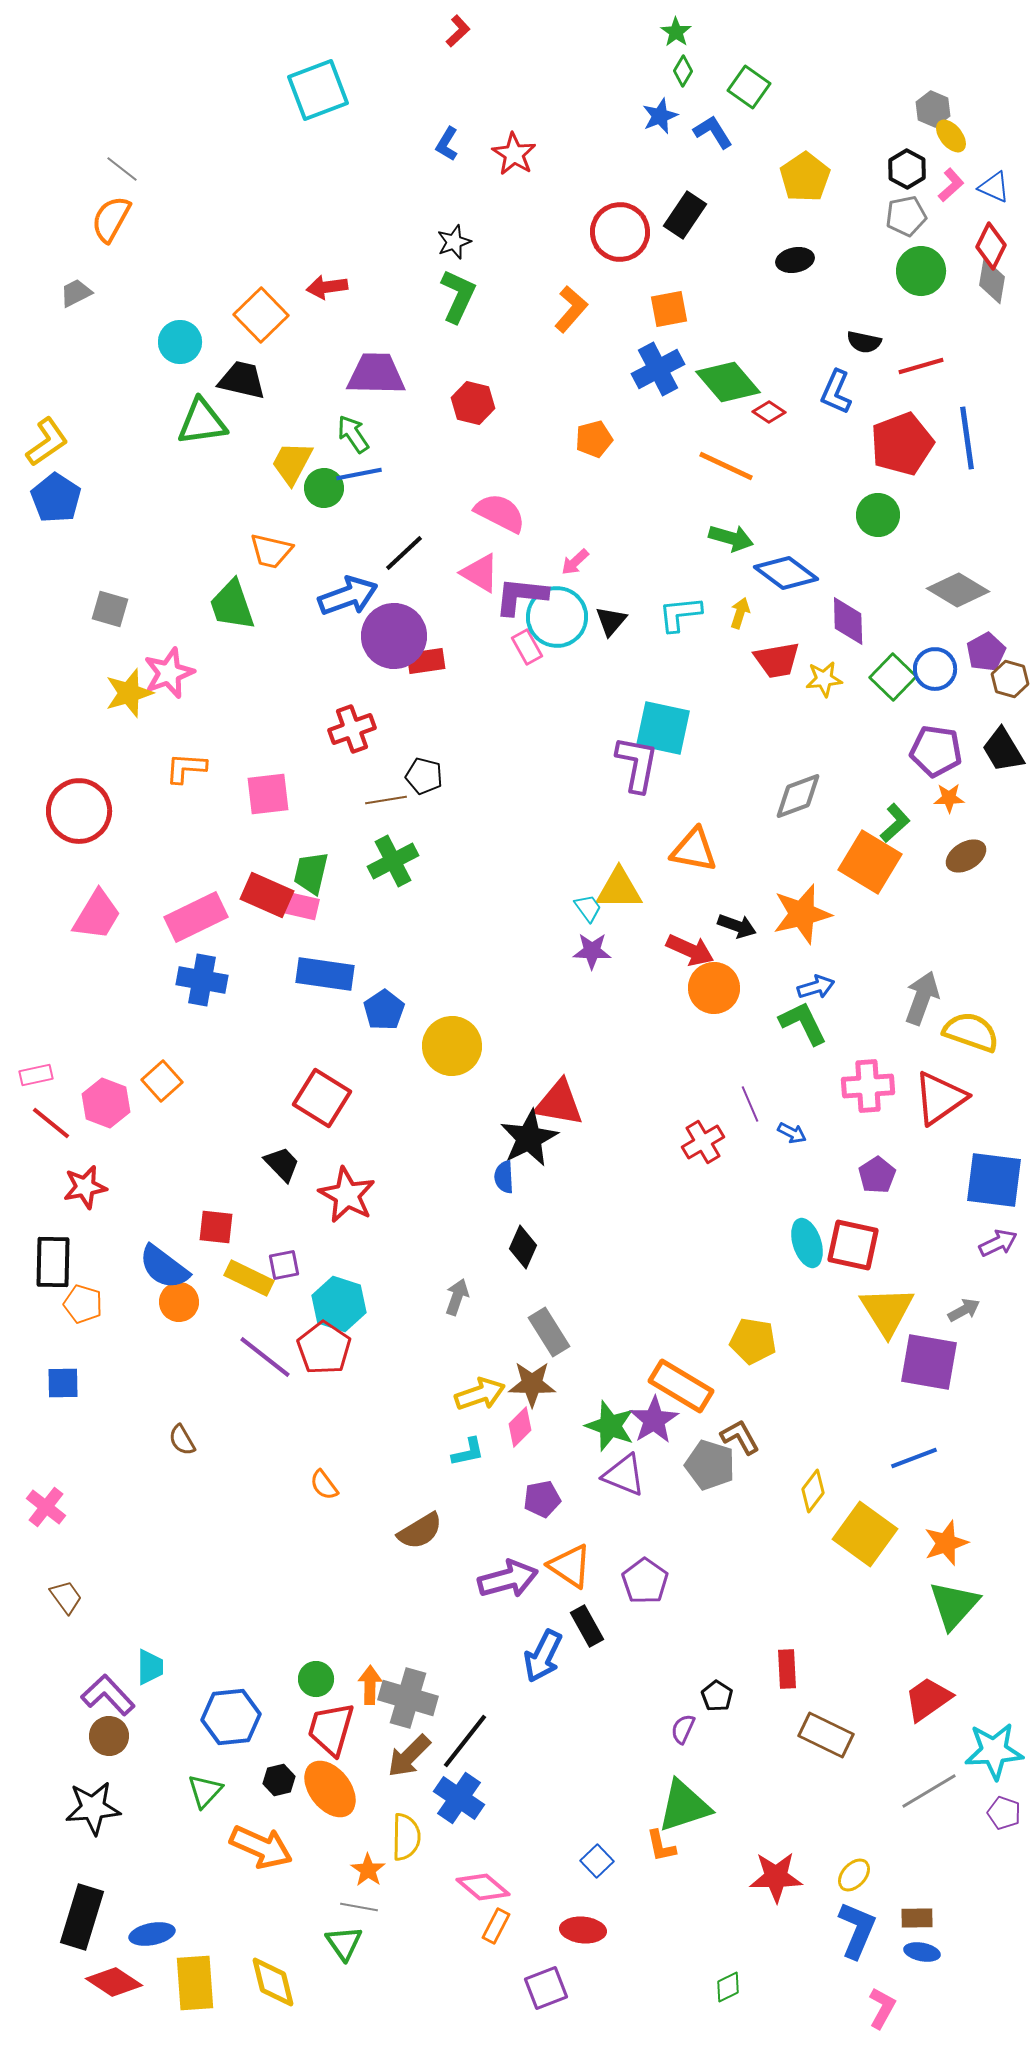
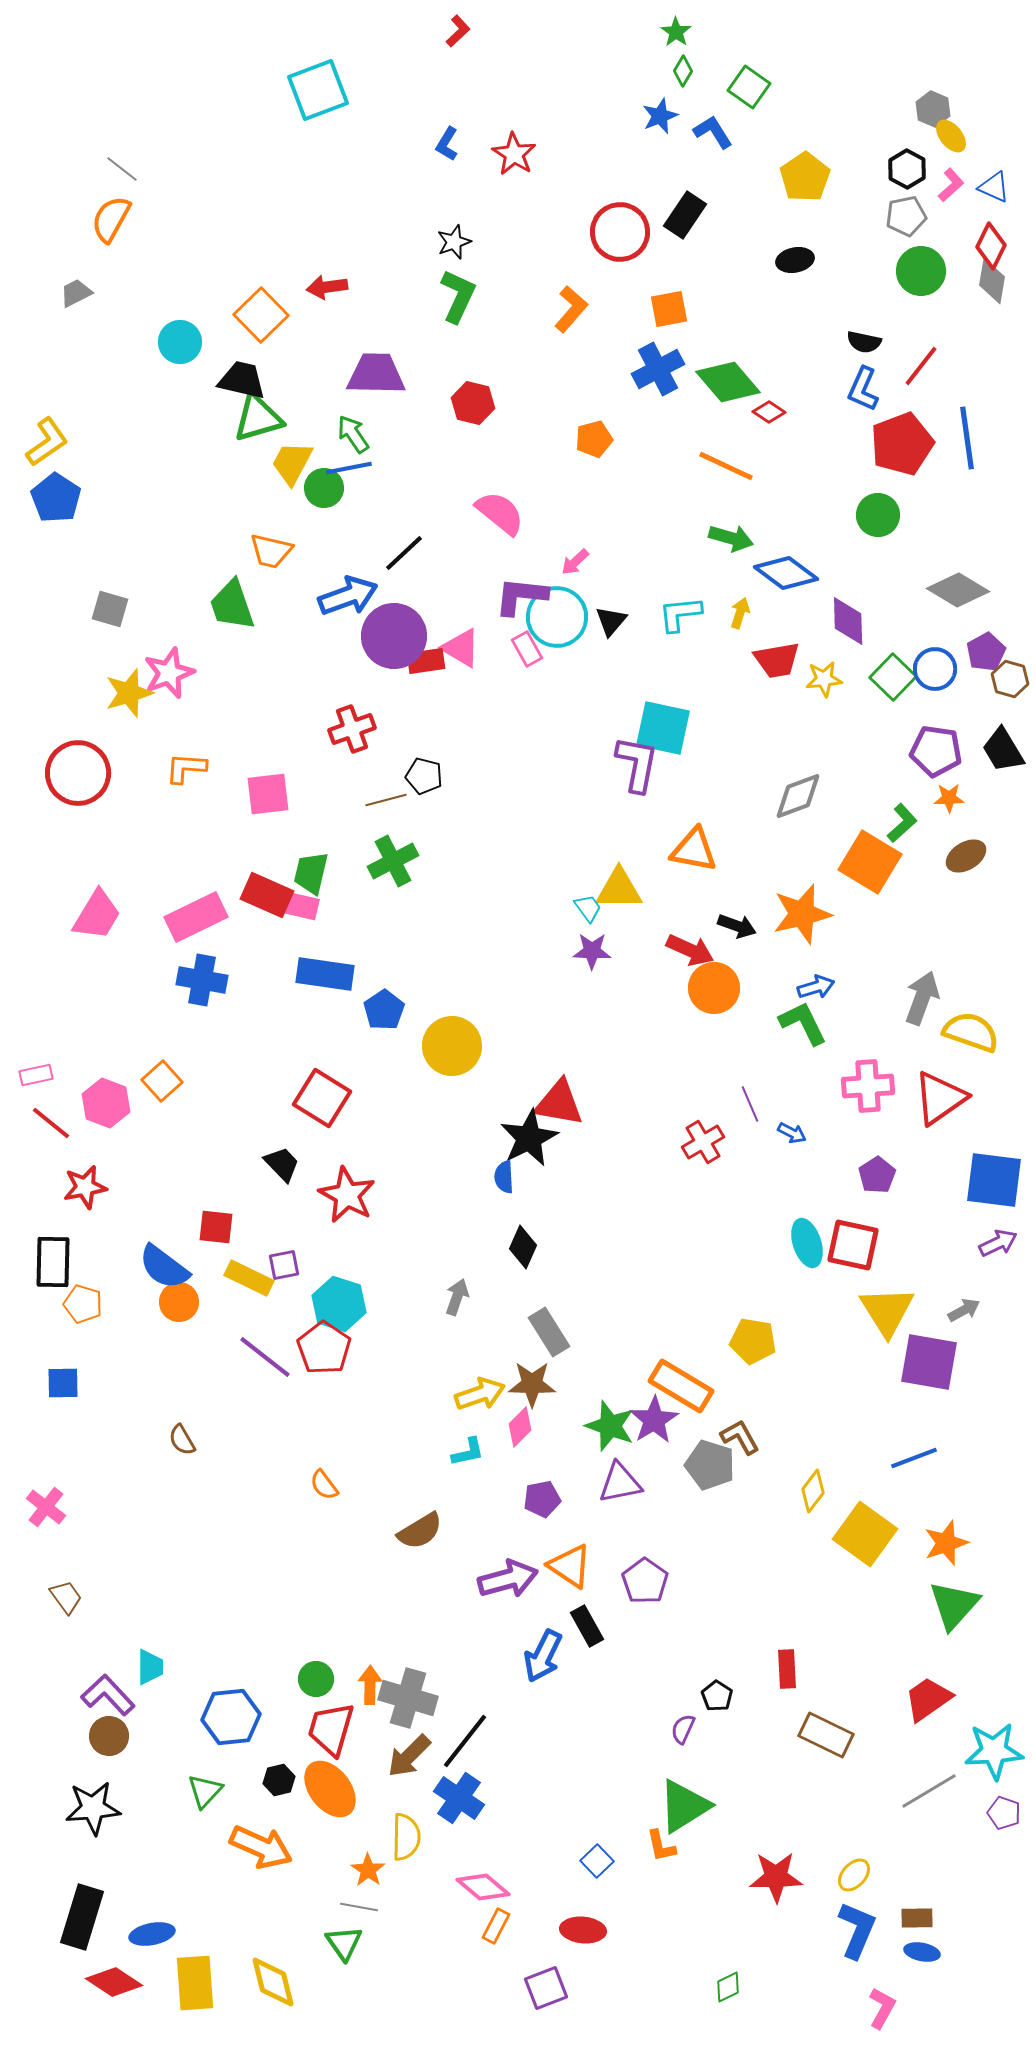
red line at (921, 366): rotated 36 degrees counterclockwise
blue L-shape at (836, 392): moved 27 px right, 3 px up
green triangle at (202, 422): moved 56 px right, 4 px up; rotated 8 degrees counterclockwise
blue line at (359, 474): moved 10 px left, 6 px up
pink semicircle at (500, 513): rotated 12 degrees clockwise
pink triangle at (480, 573): moved 19 px left, 75 px down
pink rectangle at (527, 647): moved 2 px down
brown line at (386, 800): rotated 6 degrees counterclockwise
red circle at (79, 811): moved 1 px left, 38 px up
green L-shape at (895, 823): moved 7 px right
purple triangle at (624, 1475): moved 4 px left, 8 px down; rotated 33 degrees counterclockwise
green triangle at (684, 1806): rotated 14 degrees counterclockwise
